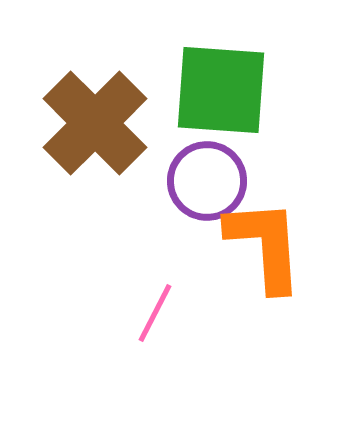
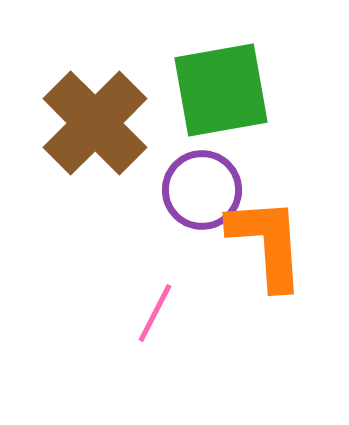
green square: rotated 14 degrees counterclockwise
purple circle: moved 5 px left, 9 px down
orange L-shape: moved 2 px right, 2 px up
